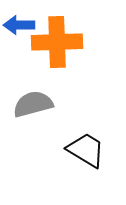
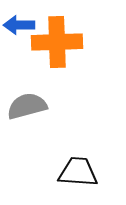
gray semicircle: moved 6 px left, 2 px down
black trapezoid: moved 8 px left, 22 px down; rotated 27 degrees counterclockwise
